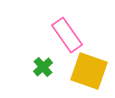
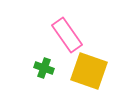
green cross: moved 1 px right, 1 px down; rotated 30 degrees counterclockwise
